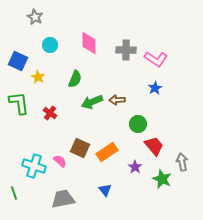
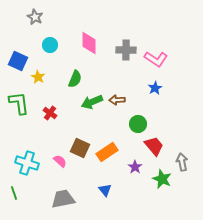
cyan cross: moved 7 px left, 3 px up
